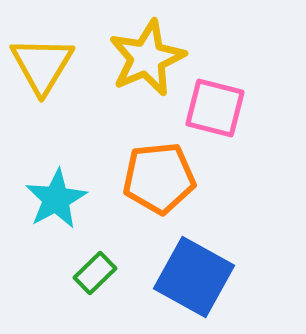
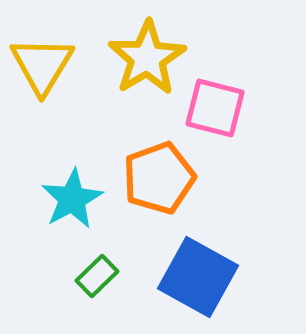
yellow star: rotated 8 degrees counterclockwise
orange pentagon: rotated 14 degrees counterclockwise
cyan star: moved 16 px right
green rectangle: moved 2 px right, 3 px down
blue square: moved 4 px right
